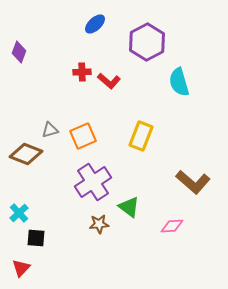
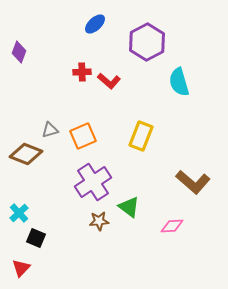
brown star: moved 3 px up
black square: rotated 18 degrees clockwise
